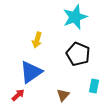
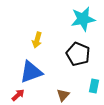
cyan star: moved 8 px right, 2 px down; rotated 10 degrees clockwise
blue triangle: rotated 15 degrees clockwise
